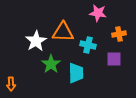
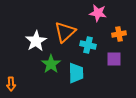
orange triangle: moved 2 px right; rotated 45 degrees counterclockwise
